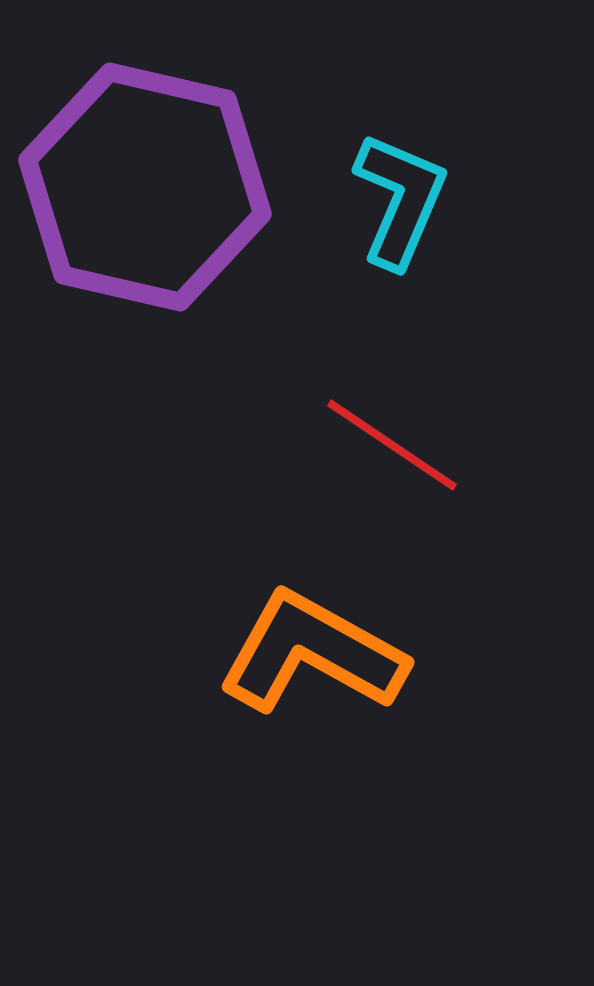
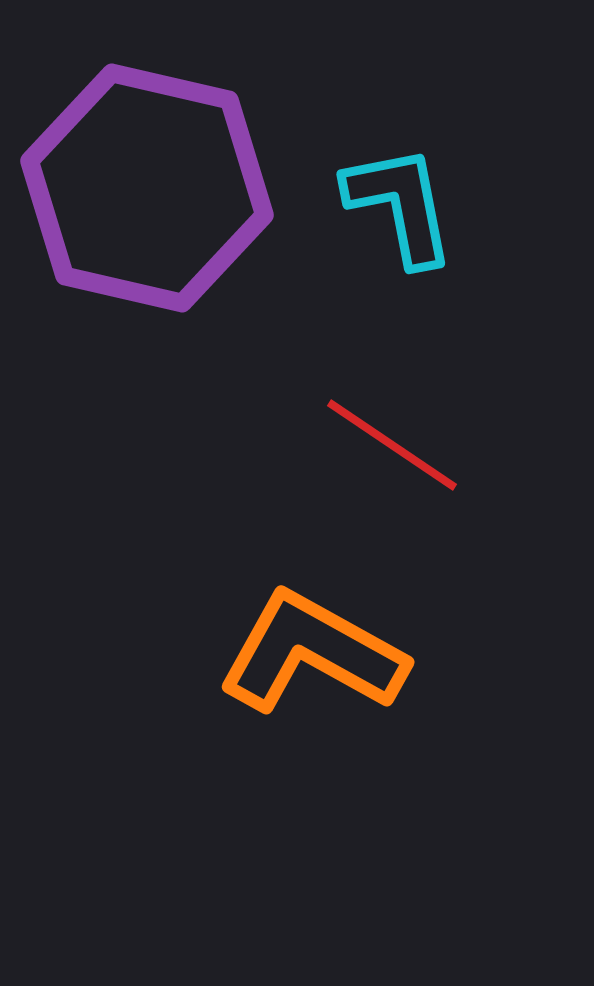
purple hexagon: moved 2 px right, 1 px down
cyan L-shape: moved 5 px down; rotated 34 degrees counterclockwise
